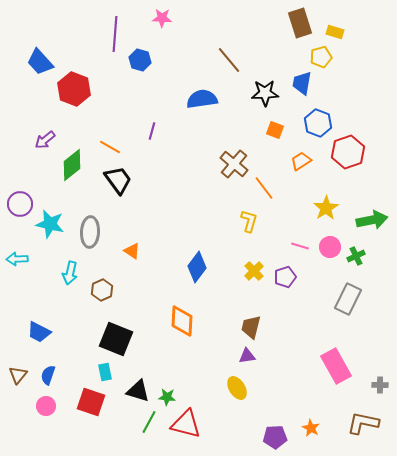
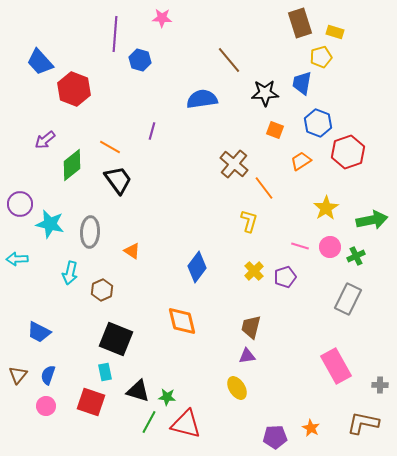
orange diamond at (182, 321): rotated 16 degrees counterclockwise
